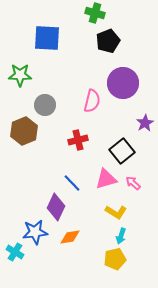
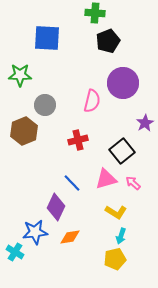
green cross: rotated 12 degrees counterclockwise
